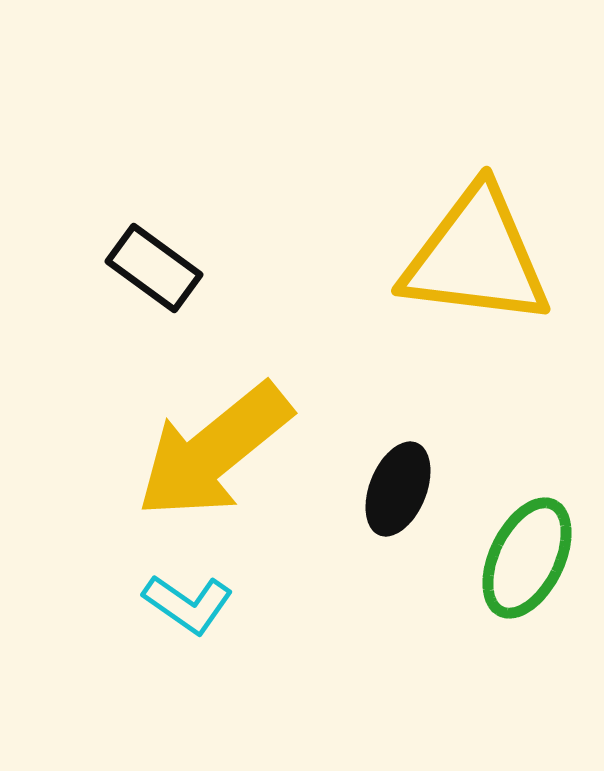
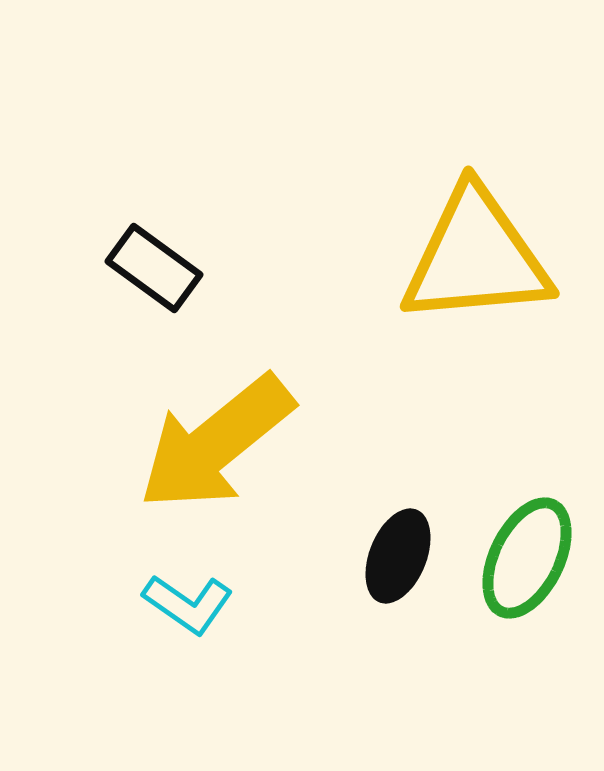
yellow triangle: rotated 12 degrees counterclockwise
yellow arrow: moved 2 px right, 8 px up
black ellipse: moved 67 px down
